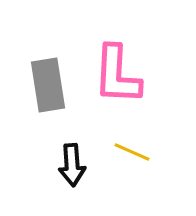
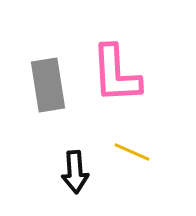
pink L-shape: moved 1 px left, 1 px up; rotated 6 degrees counterclockwise
black arrow: moved 3 px right, 7 px down
